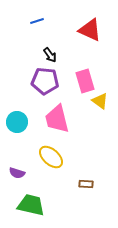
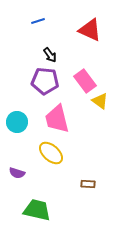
blue line: moved 1 px right
pink rectangle: rotated 20 degrees counterclockwise
yellow ellipse: moved 4 px up
brown rectangle: moved 2 px right
green trapezoid: moved 6 px right, 5 px down
